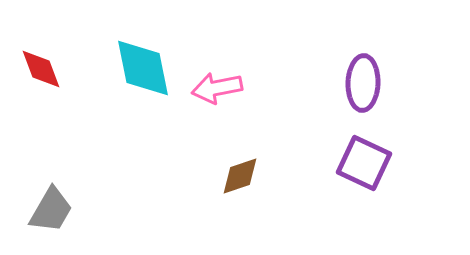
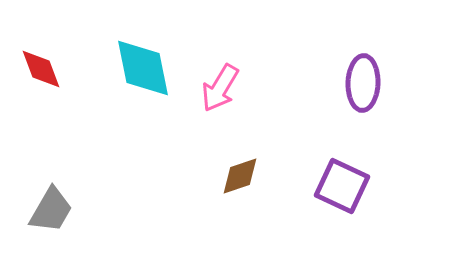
pink arrow: moved 3 px right; rotated 48 degrees counterclockwise
purple square: moved 22 px left, 23 px down
